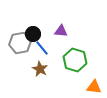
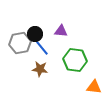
black circle: moved 2 px right
green hexagon: rotated 10 degrees counterclockwise
brown star: rotated 21 degrees counterclockwise
